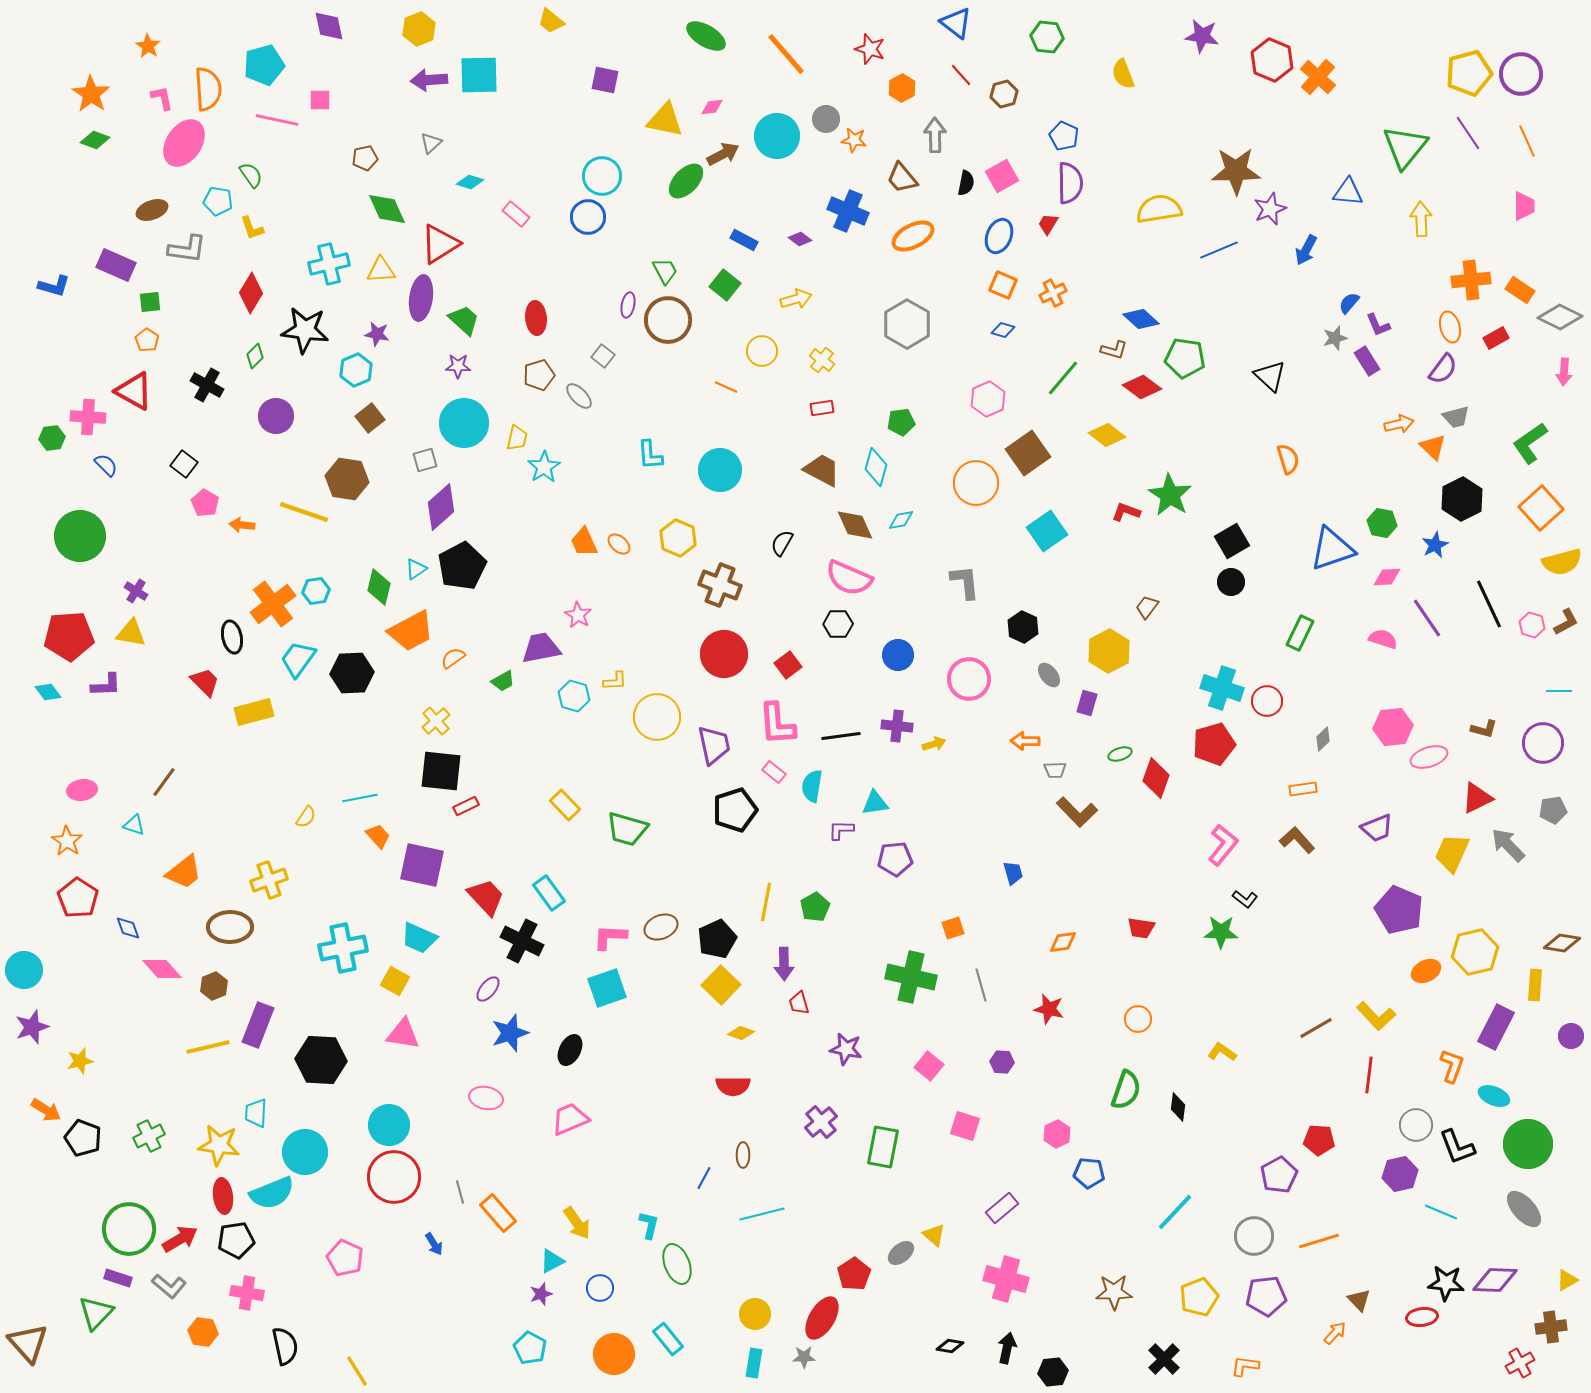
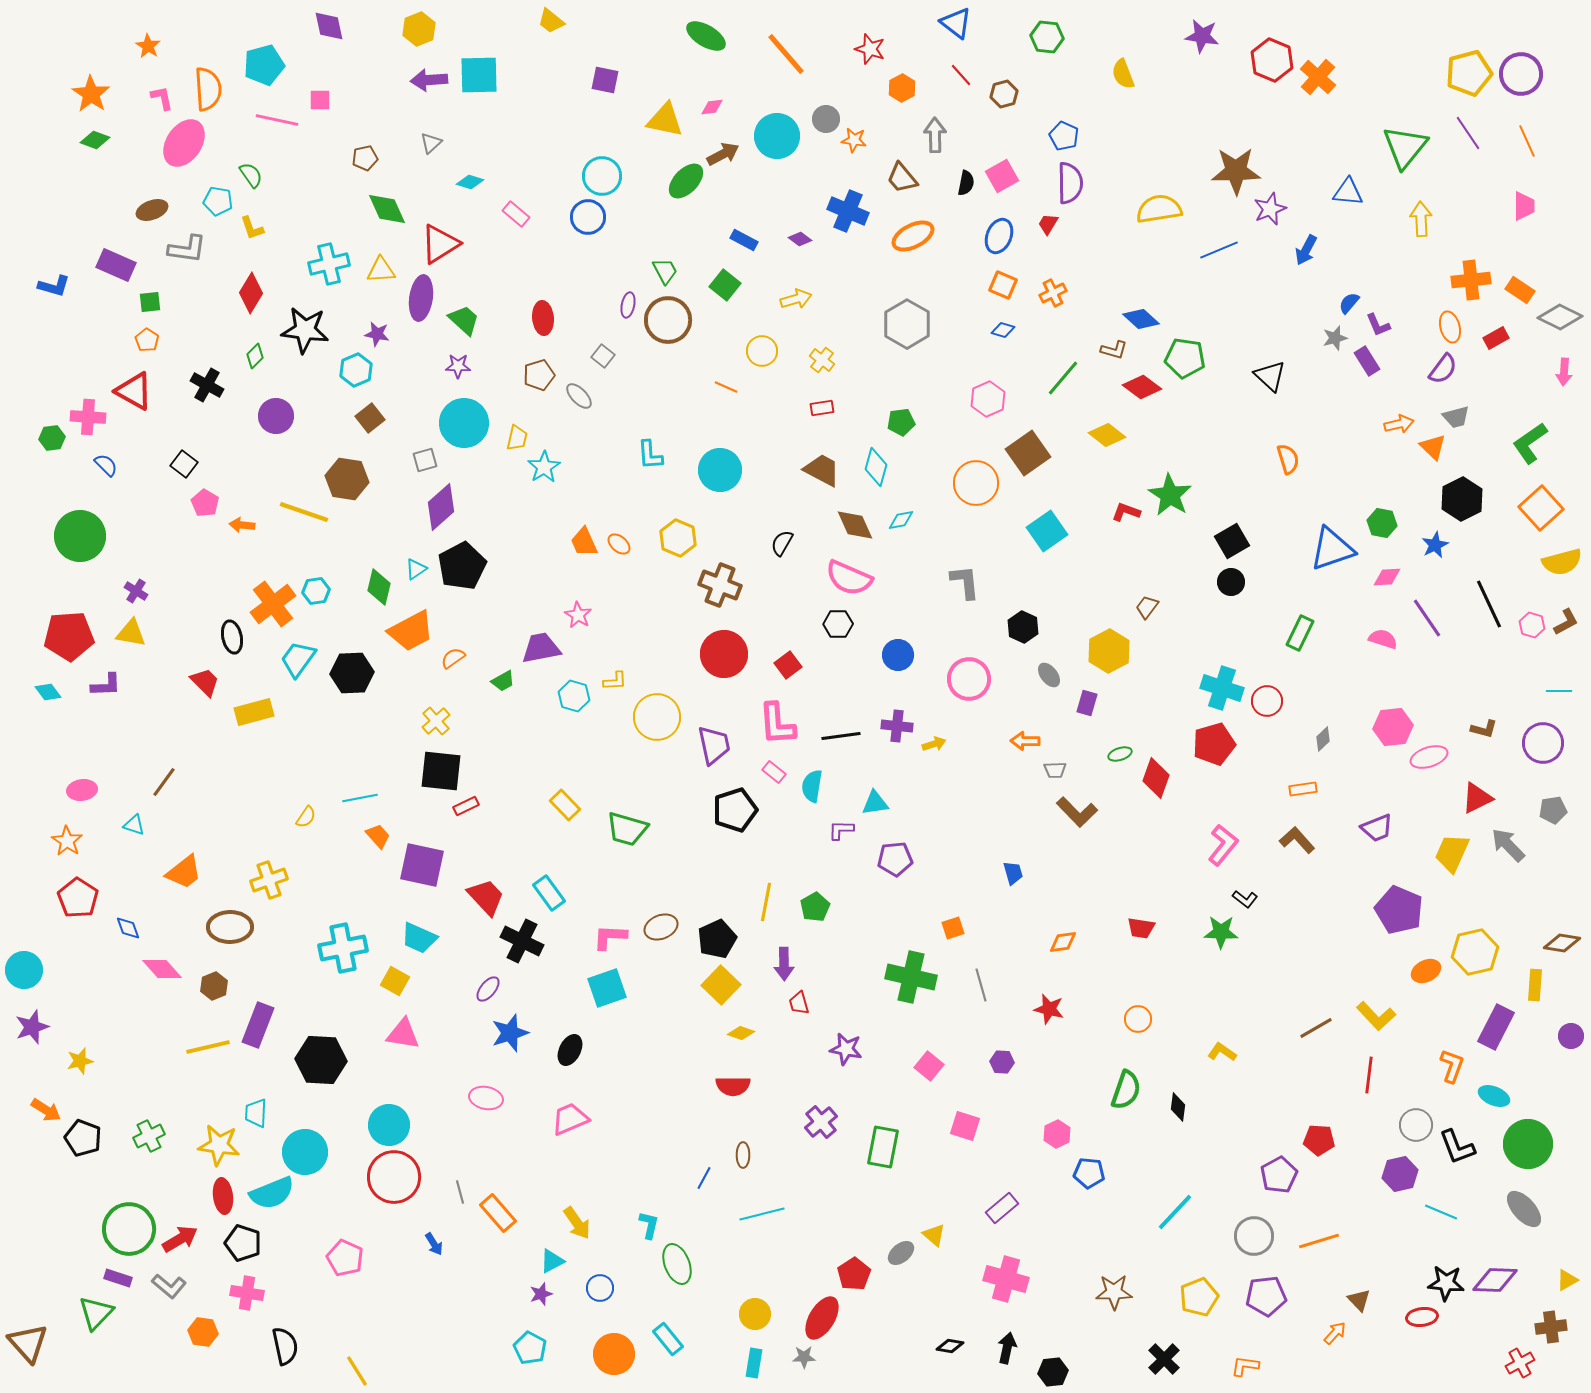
red ellipse at (536, 318): moved 7 px right
black pentagon at (236, 1240): moved 7 px right, 3 px down; rotated 27 degrees clockwise
